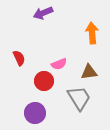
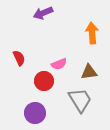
gray trapezoid: moved 1 px right, 2 px down
